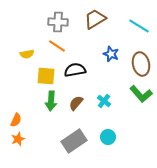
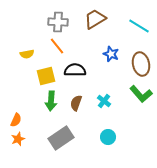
orange line: rotated 18 degrees clockwise
black semicircle: rotated 10 degrees clockwise
yellow square: rotated 18 degrees counterclockwise
brown semicircle: rotated 21 degrees counterclockwise
gray rectangle: moved 13 px left, 3 px up
